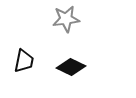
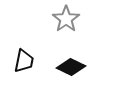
gray star: rotated 28 degrees counterclockwise
